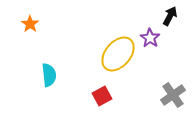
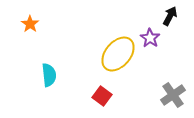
red square: rotated 24 degrees counterclockwise
